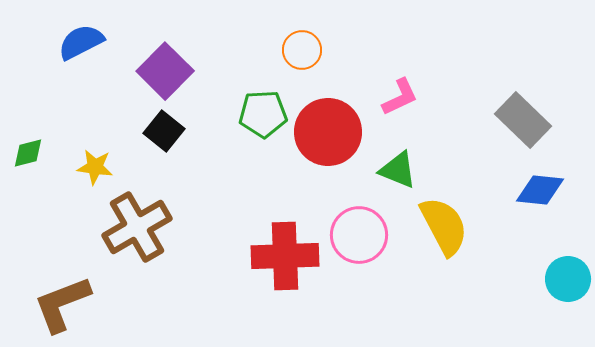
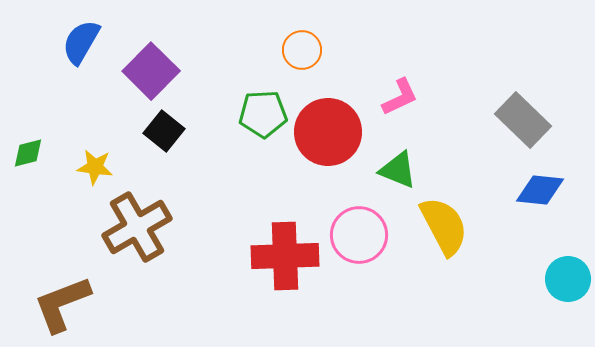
blue semicircle: rotated 33 degrees counterclockwise
purple square: moved 14 px left
